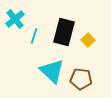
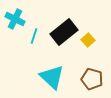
cyan cross: rotated 24 degrees counterclockwise
black rectangle: rotated 36 degrees clockwise
cyan triangle: moved 6 px down
brown pentagon: moved 11 px right; rotated 10 degrees clockwise
